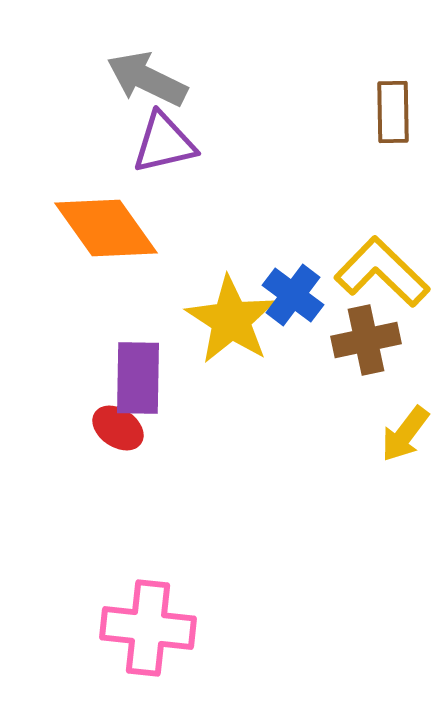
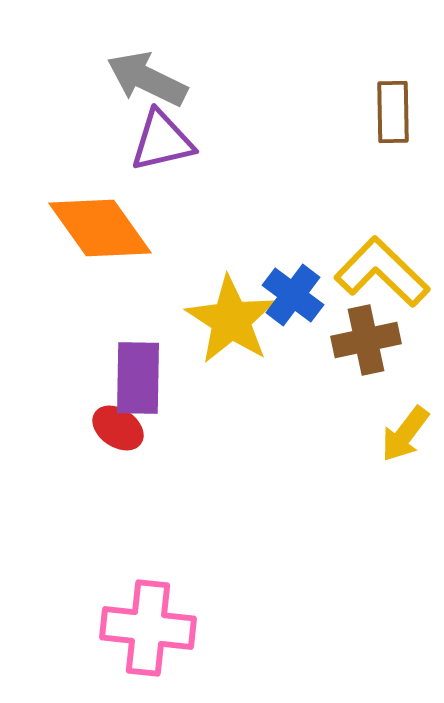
purple triangle: moved 2 px left, 2 px up
orange diamond: moved 6 px left
